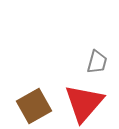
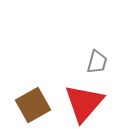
brown square: moved 1 px left, 1 px up
